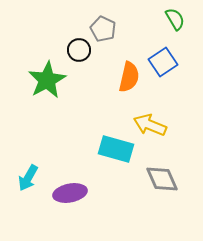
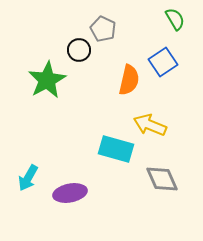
orange semicircle: moved 3 px down
